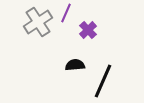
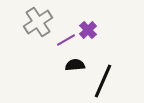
purple line: moved 27 px down; rotated 36 degrees clockwise
